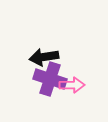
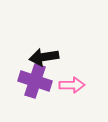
purple cross: moved 15 px left, 2 px down
